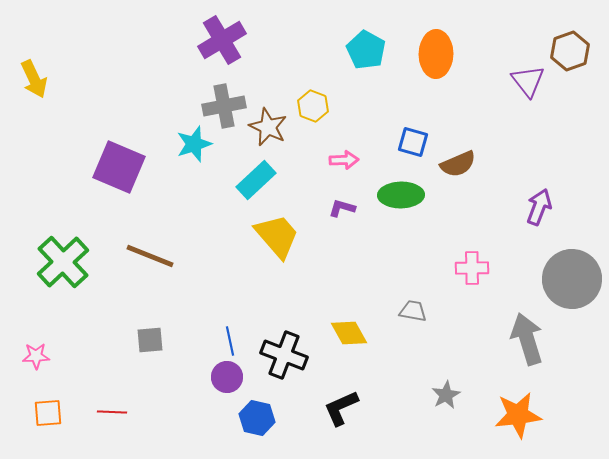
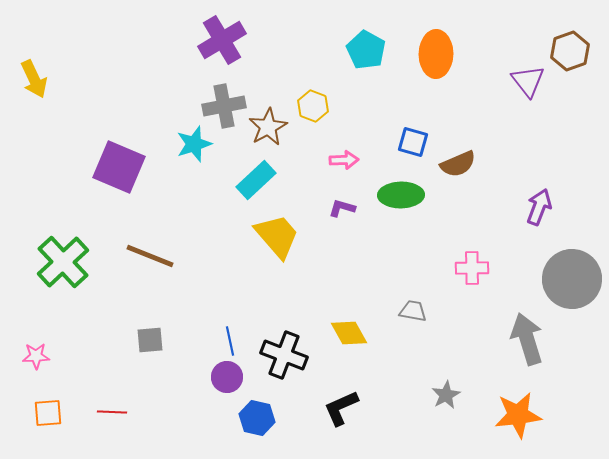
brown star: rotated 18 degrees clockwise
